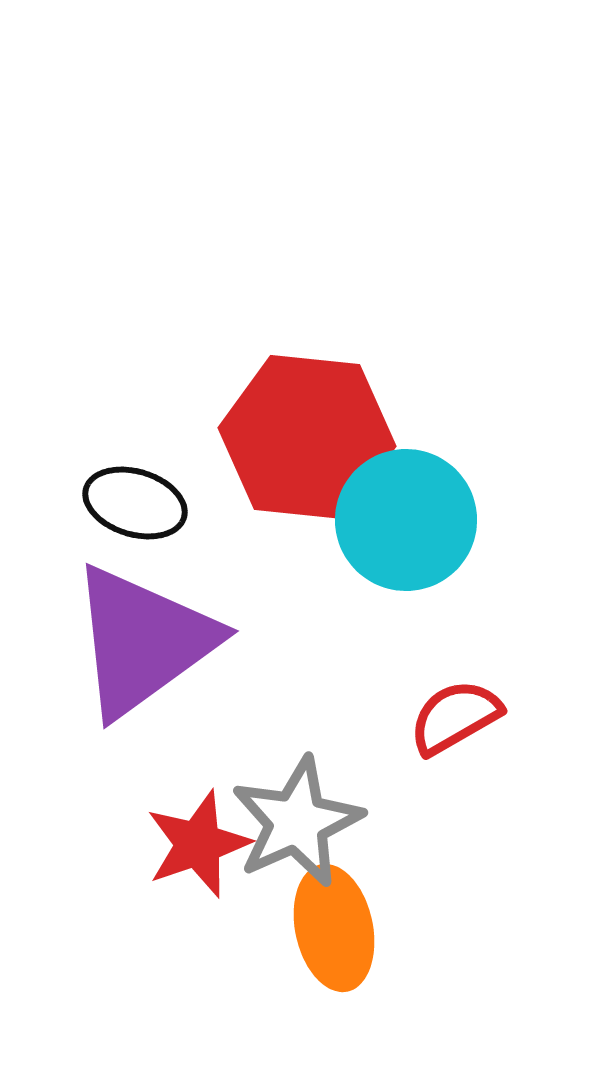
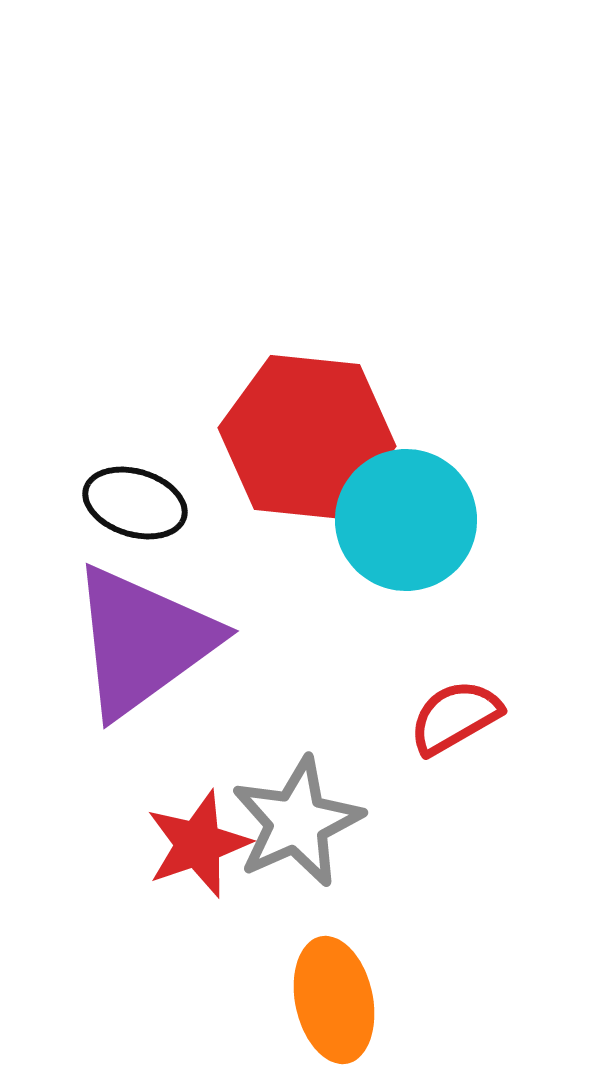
orange ellipse: moved 72 px down
